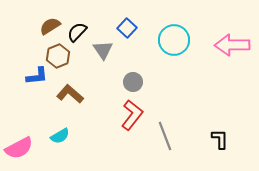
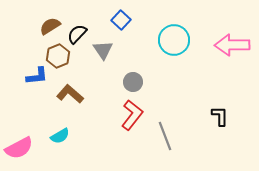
blue square: moved 6 px left, 8 px up
black semicircle: moved 2 px down
black L-shape: moved 23 px up
